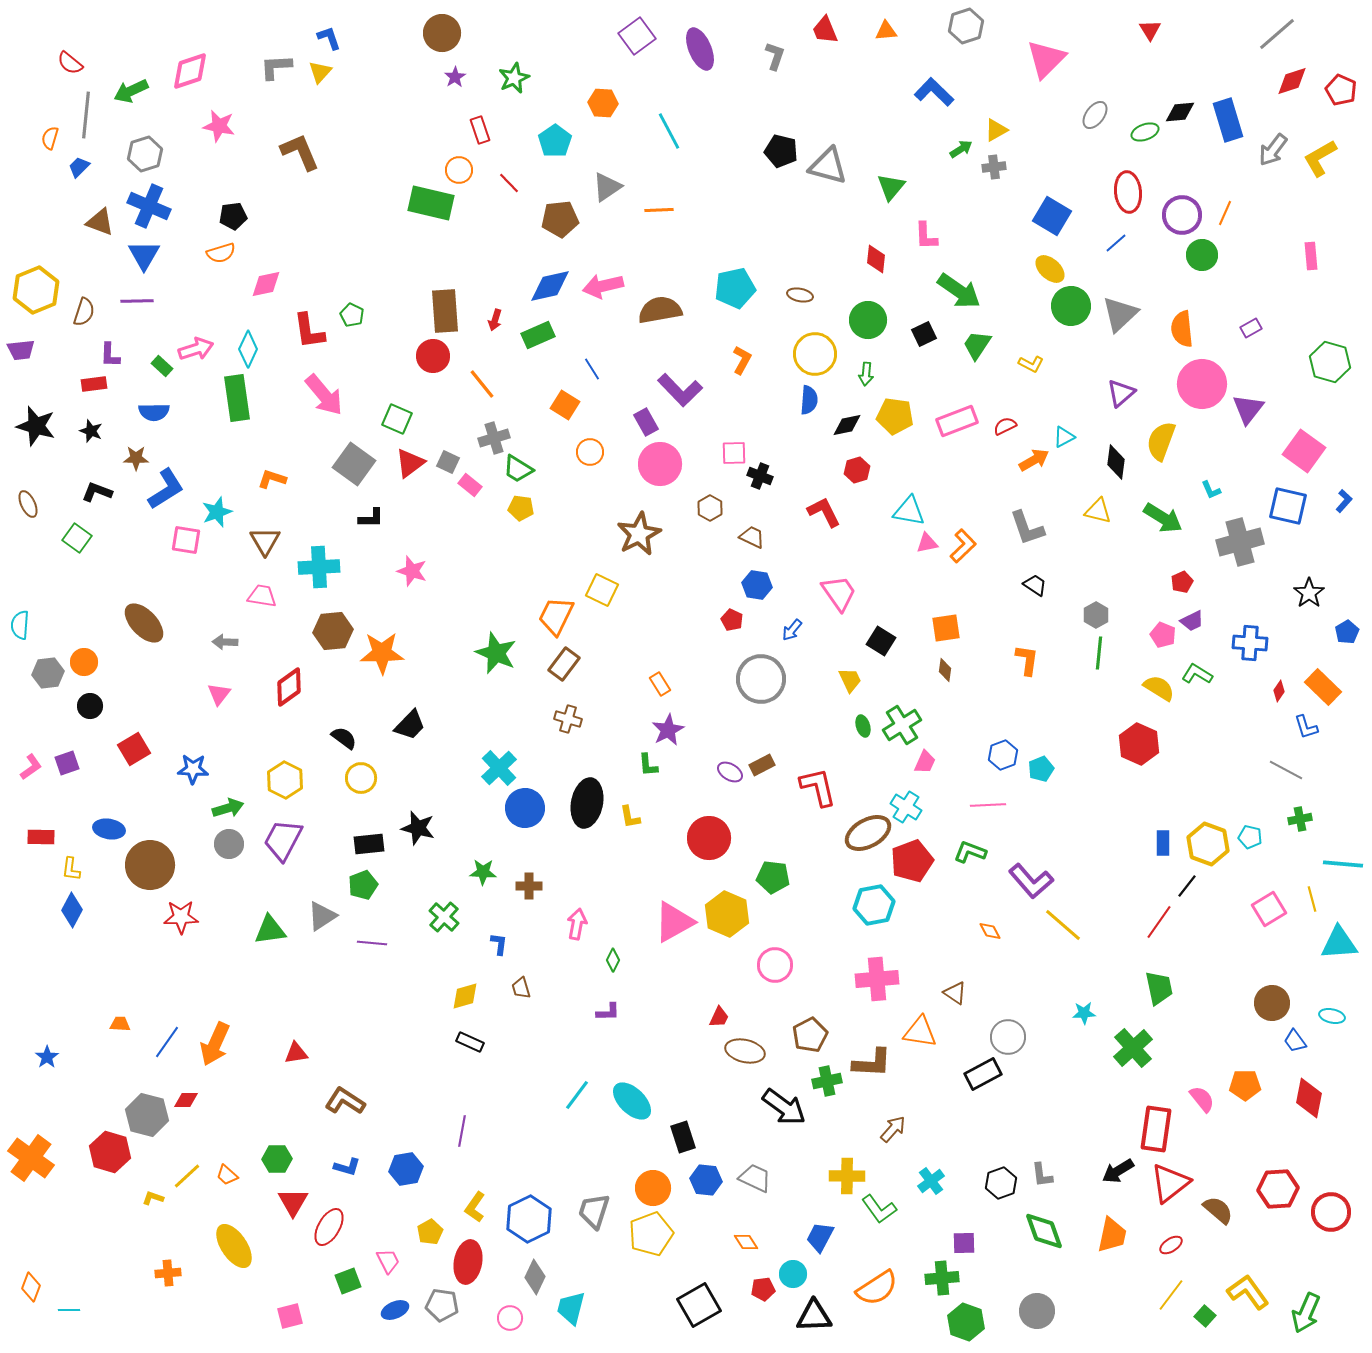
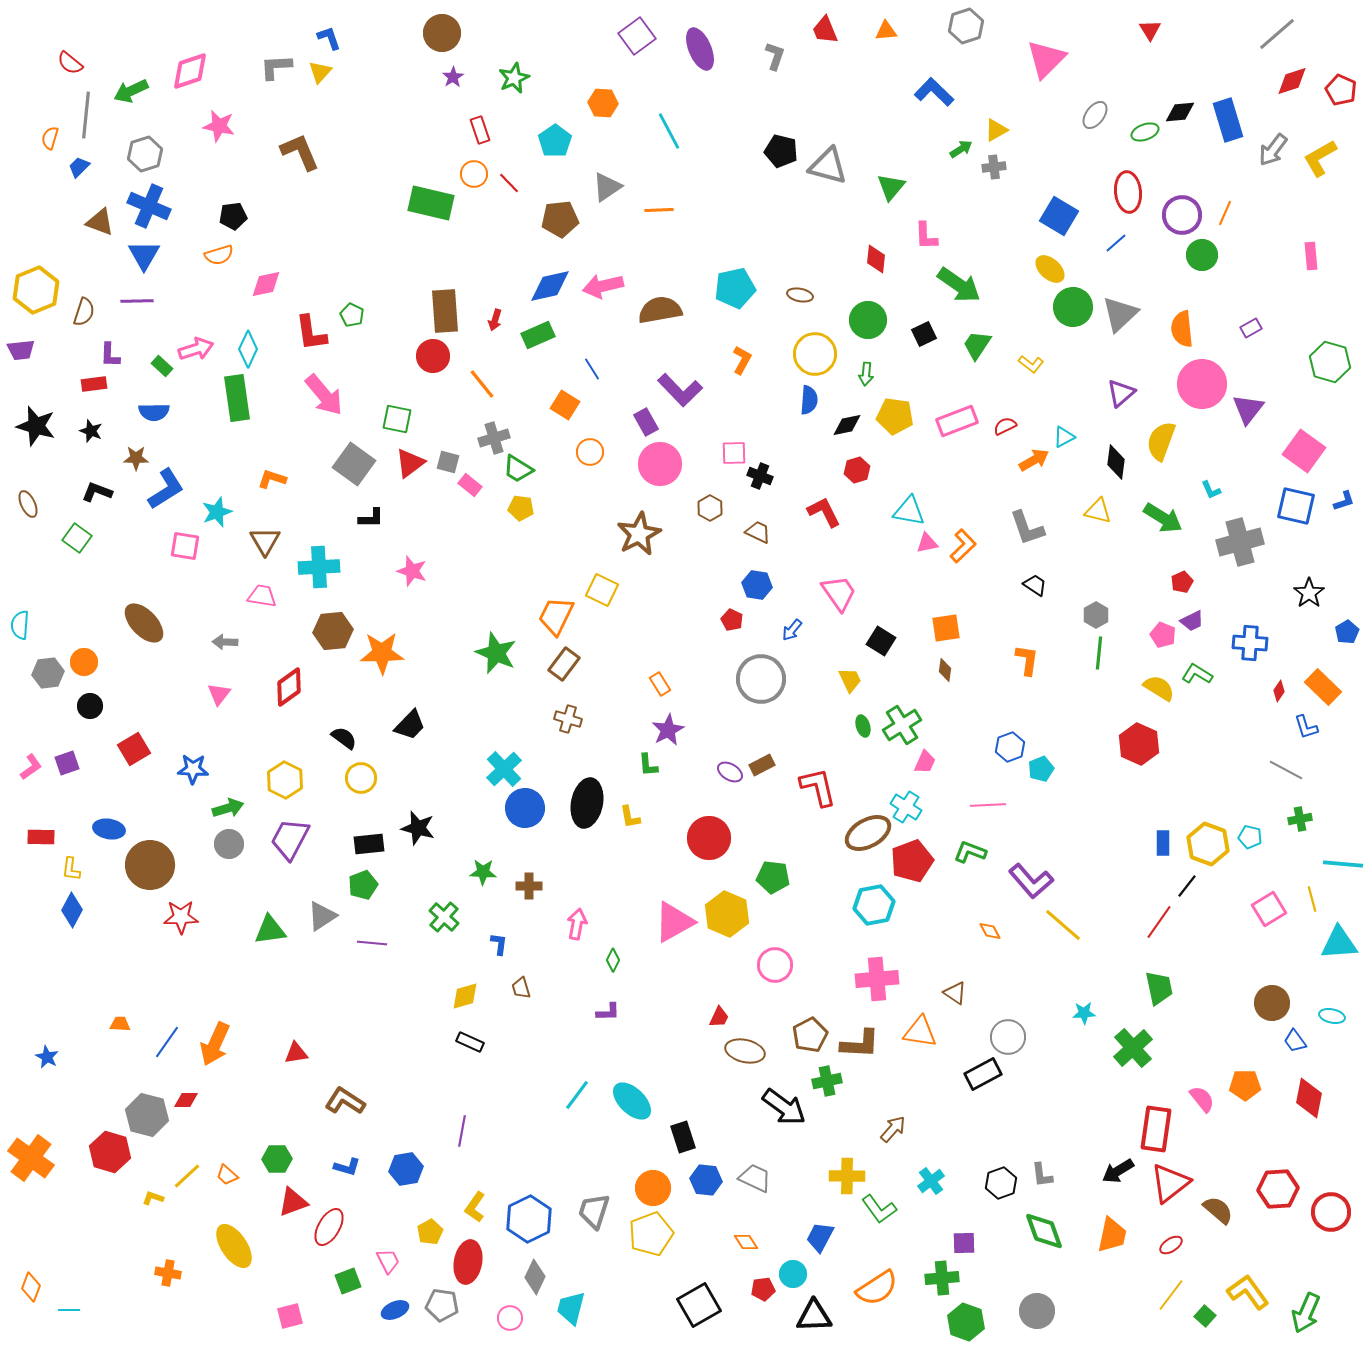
purple star at (455, 77): moved 2 px left
orange circle at (459, 170): moved 15 px right, 4 px down
blue square at (1052, 216): moved 7 px right
orange semicircle at (221, 253): moved 2 px left, 2 px down
green arrow at (959, 291): moved 6 px up
green circle at (1071, 306): moved 2 px right, 1 px down
red L-shape at (309, 331): moved 2 px right, 2 px down
yellow L-shape at (1031, 364): rotated 10 degrees clockwise
green square at (397, 419): rotated 12 degrees counterclockwise
gray square at (448, 462): rotated 10 degrees counterclockwise
blue L-shape at (1344, 501): rotated 30 degrees clockwise
blue square at (1288, 506): moved 8 px right
brown trapezoid at (752, 537): moved 6 px right, 5 px up
pink square at (186, 540): moved 1 px left, 6 px down
blue hexagon at (1003, 755): moved 7 px right, 8 px up
cyan cross at (499, 768): moved 5 px right, 1 px down
purple trapezoid at (283, 840): moved 7 px right, 1 px up
blue star at (47, 1057): rotated 10 degrees counterclockwise
brown L-shape at (872, 1063): moved 12 px left, 19 px up
red triangle at (293, 1202): rotated 40 degrees clockwise
orange cross at (168, 1273): rotated 15 degrees clockwise
